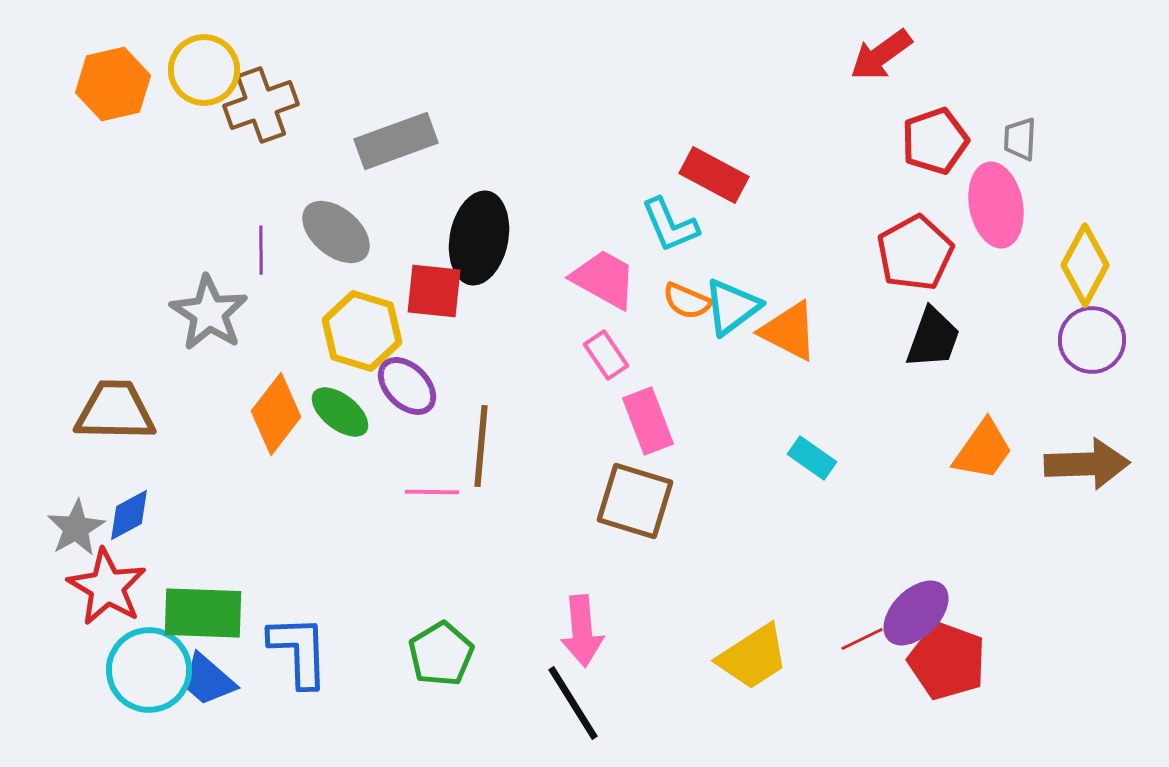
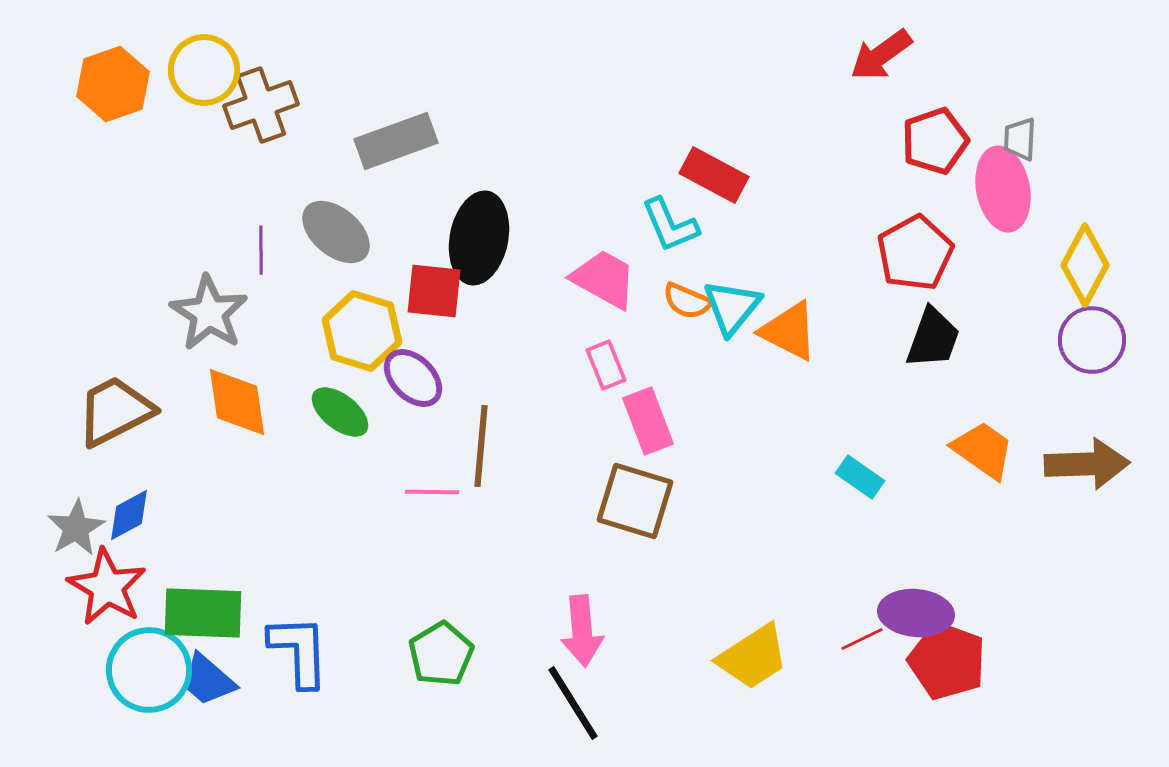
orange hexagon at (113, 84): rotated 6 degrees counterclockwise
pink ellipse at (996, 205): moved 7 px right, 16 px up
cyan triangle at (732, 307): rotated 14 degrees counterclockwise
pink rectangle at (606, 355): moved 10 px down; rotated 12 degrees clockwise
purple ellipse at (407, 386): moved 6 px right, 8 px up
brown trapezoid at (115, 411): rotated 28 degrees counterclockwise
orange diamond at (276, 414): moved 39 px left, 12 px up; rotated 46 degrees counterclockwise
orange trapezoid at (983, 450): rotated 90 degrees counterclockwise
cyan rectangle at (812, 458): moved 48 px right, 19 px down
purple ellipse at (916, 613): rotated 50 degrees clockwise
